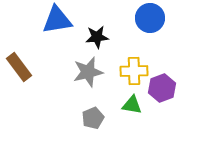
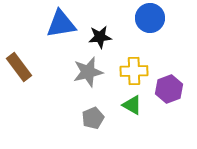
blue triangle: moved 4 px right, 4 px down
black star: moved 3 px right
purple hexagon: moved 7 px right, 1 px down
green triangle: rotated 20 degrees clockwise
